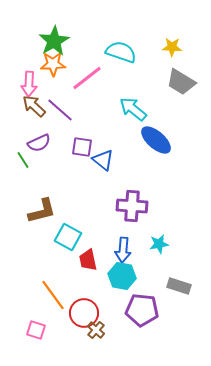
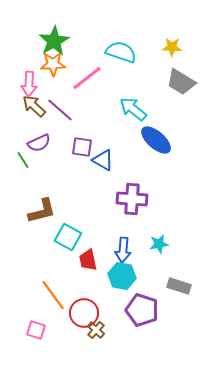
blue triangle: rotated 10 degrees counterclockwise
purple cross: moved 7 px up
purple pentagon: rotated 12 degrees clockwise
